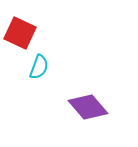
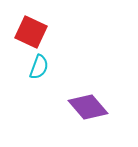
red square: moved 11 px right, 1 px up
